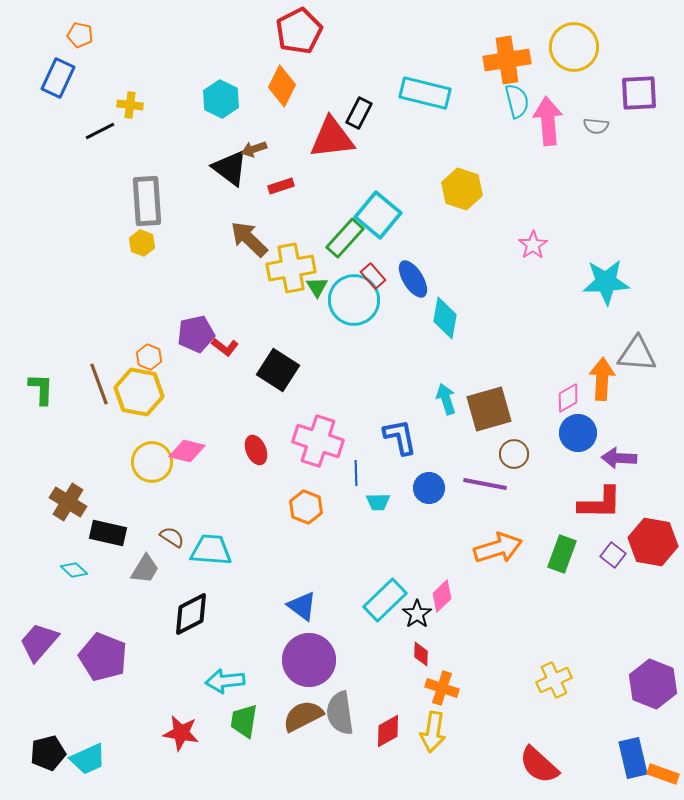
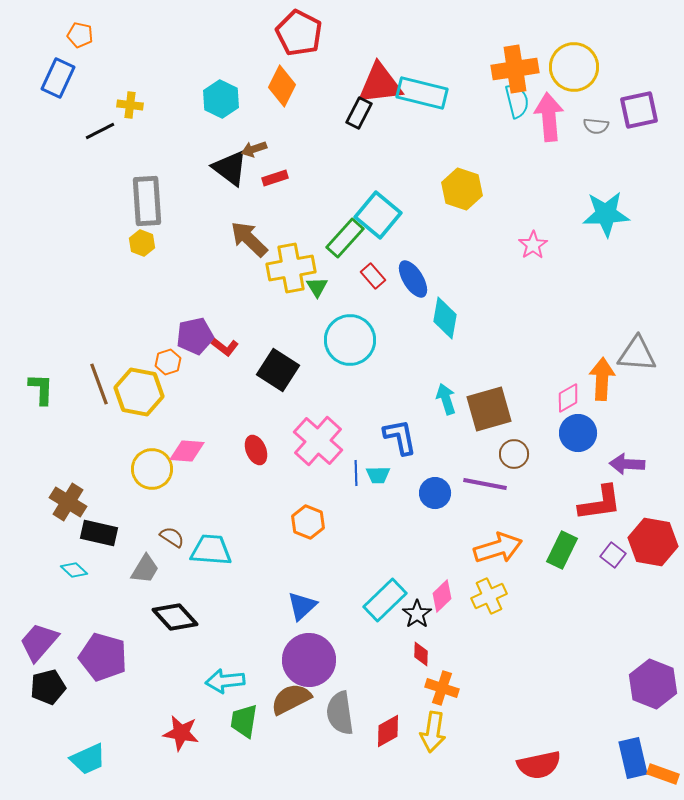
red pentagon at (299, 31): moved 2 px down; rotated 18 degrees counterclockwise
yellow circle at (574, 47): moved 20 px down
orange cross at (507, 60): moved 8 px right, 9 px down
cyan rectangle at (425, 93): moved 3 px left
purple square at (639, 93): moved 17 px down; rotated 9 degrees counterclockwise
pink arrow at (548, 121): moved 1 px right, 4 px up
red triangle at (332, 138): moved 48 px right, 54 px up
red rectangle at (281, 186): moved 6 px left, 8 px up
cyan star at (606, 282): moved 68 px up
cyan circle at (354, 300): moved 4 px left, 40 px down
purple pentagon at (196, 334): moved 1 px left, 2 px down
orange hexagon at (149, 357): moved 19 px right, 5 px down; rotated 20 degrees clockwise
pink cross at (318, 441): rotated 24 degrees clockwise
pink diamond at (187, 451): rotated 9 degrees counterclockwise
purple arrow at (619, 458): moved 8 px right, 6 px down
yellow circle at (152, 462): moved 7 px down
blue circle at (429, 488): moved 6 px right, 5 px down
cyan trapezoid at (378, 502): moved 27 px up
red L-shape at (600, 503): rotated 9 degrees counterclockwise
orange hexagon at (306, 507): moved 2 px right, 15 px down
black rectangle at (108, 533): moved 9 px left
green rectangle at (562, 554): moved 4 px up; rotated 6 degrees clockwise
blue triangle at (302, 606): rotated 40 degrees clockwise
black diamond at (191, 614): moved 16 px left, 3 px down; rotated 75 degrees clockwise
purple pentagon at (103, 657): rotated 6 degrees counterclockwise
yellow cross at (554, 680): moved 65 px left, 84 px up
brown semicircle at (303, 716): moved 12 px left, 17 px up
black pentagon at (48, 753): moved 66 px up
red semicircle at (539, 765): rotated 54 degrees counterclockwise
